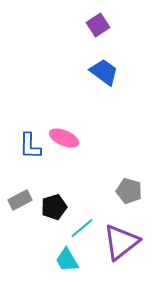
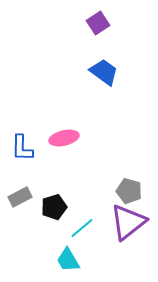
purple square: moved 2 px up
pink ellipse: rotated 36 degrees counterclockwise
blue L-shape: moved 8 px left, 2 px down
gray rectangle: moved 3 px up
purple triangle: moved 7 px right, 20 px up
cyan trapezoid: moved 1 px right
